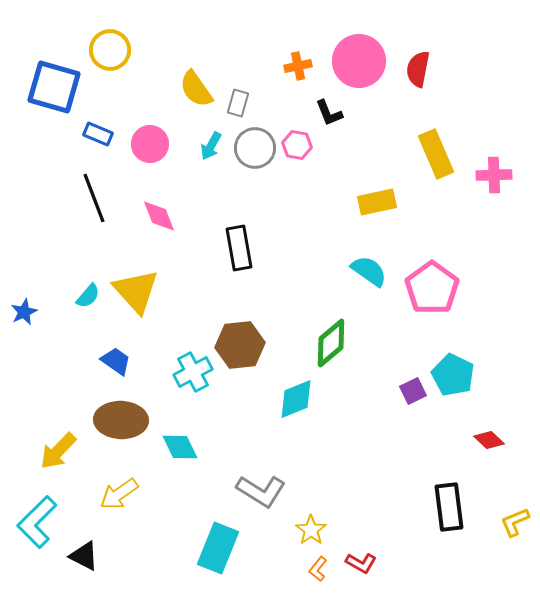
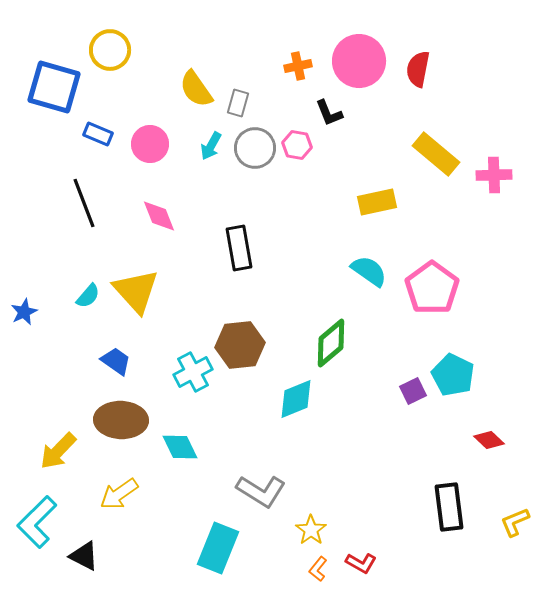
yellow rectangle at (436, 154): rotated 27 degrees counterclockwise
black line at (94, 198): moved 10 px left, 5 px down
